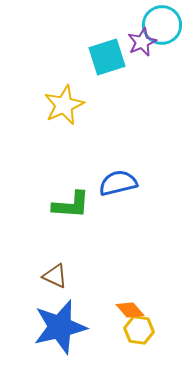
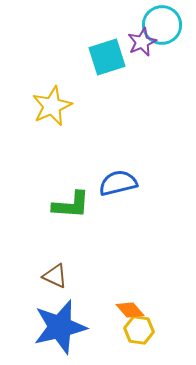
yellow star: moved 12 px left, 1 px down
